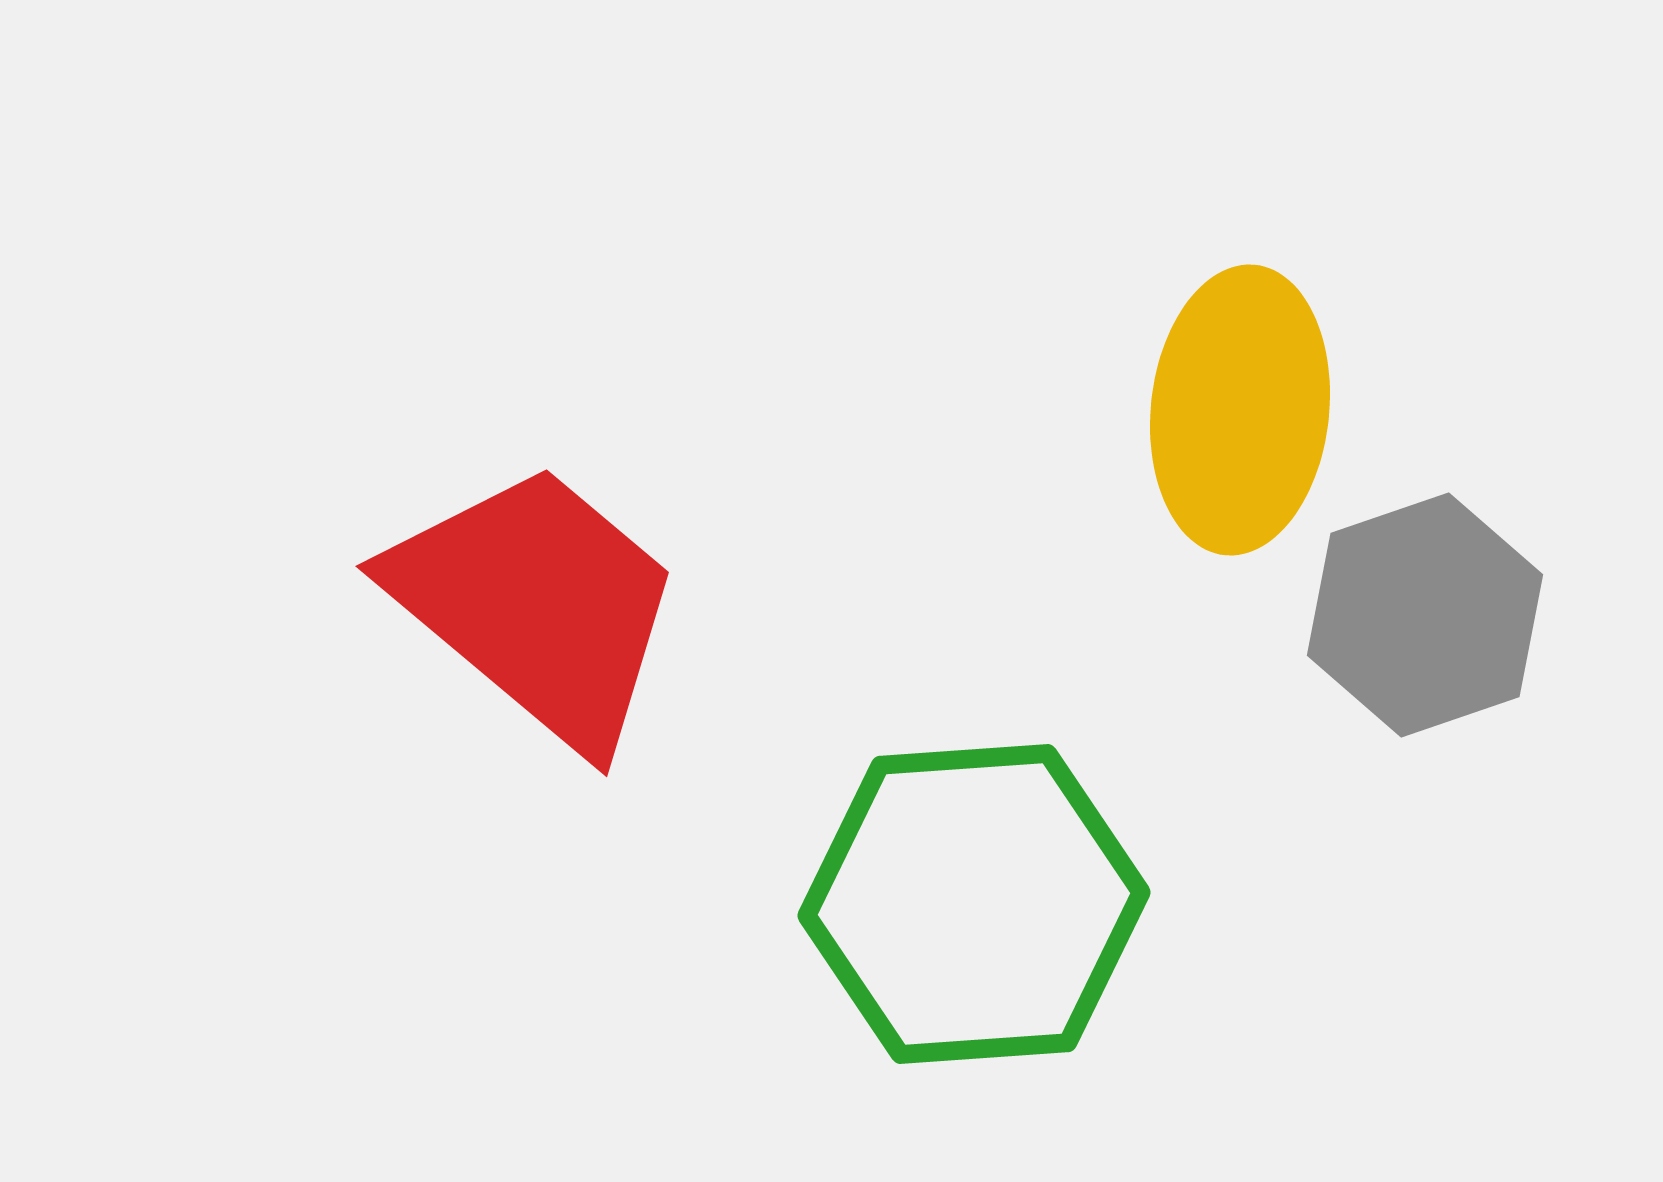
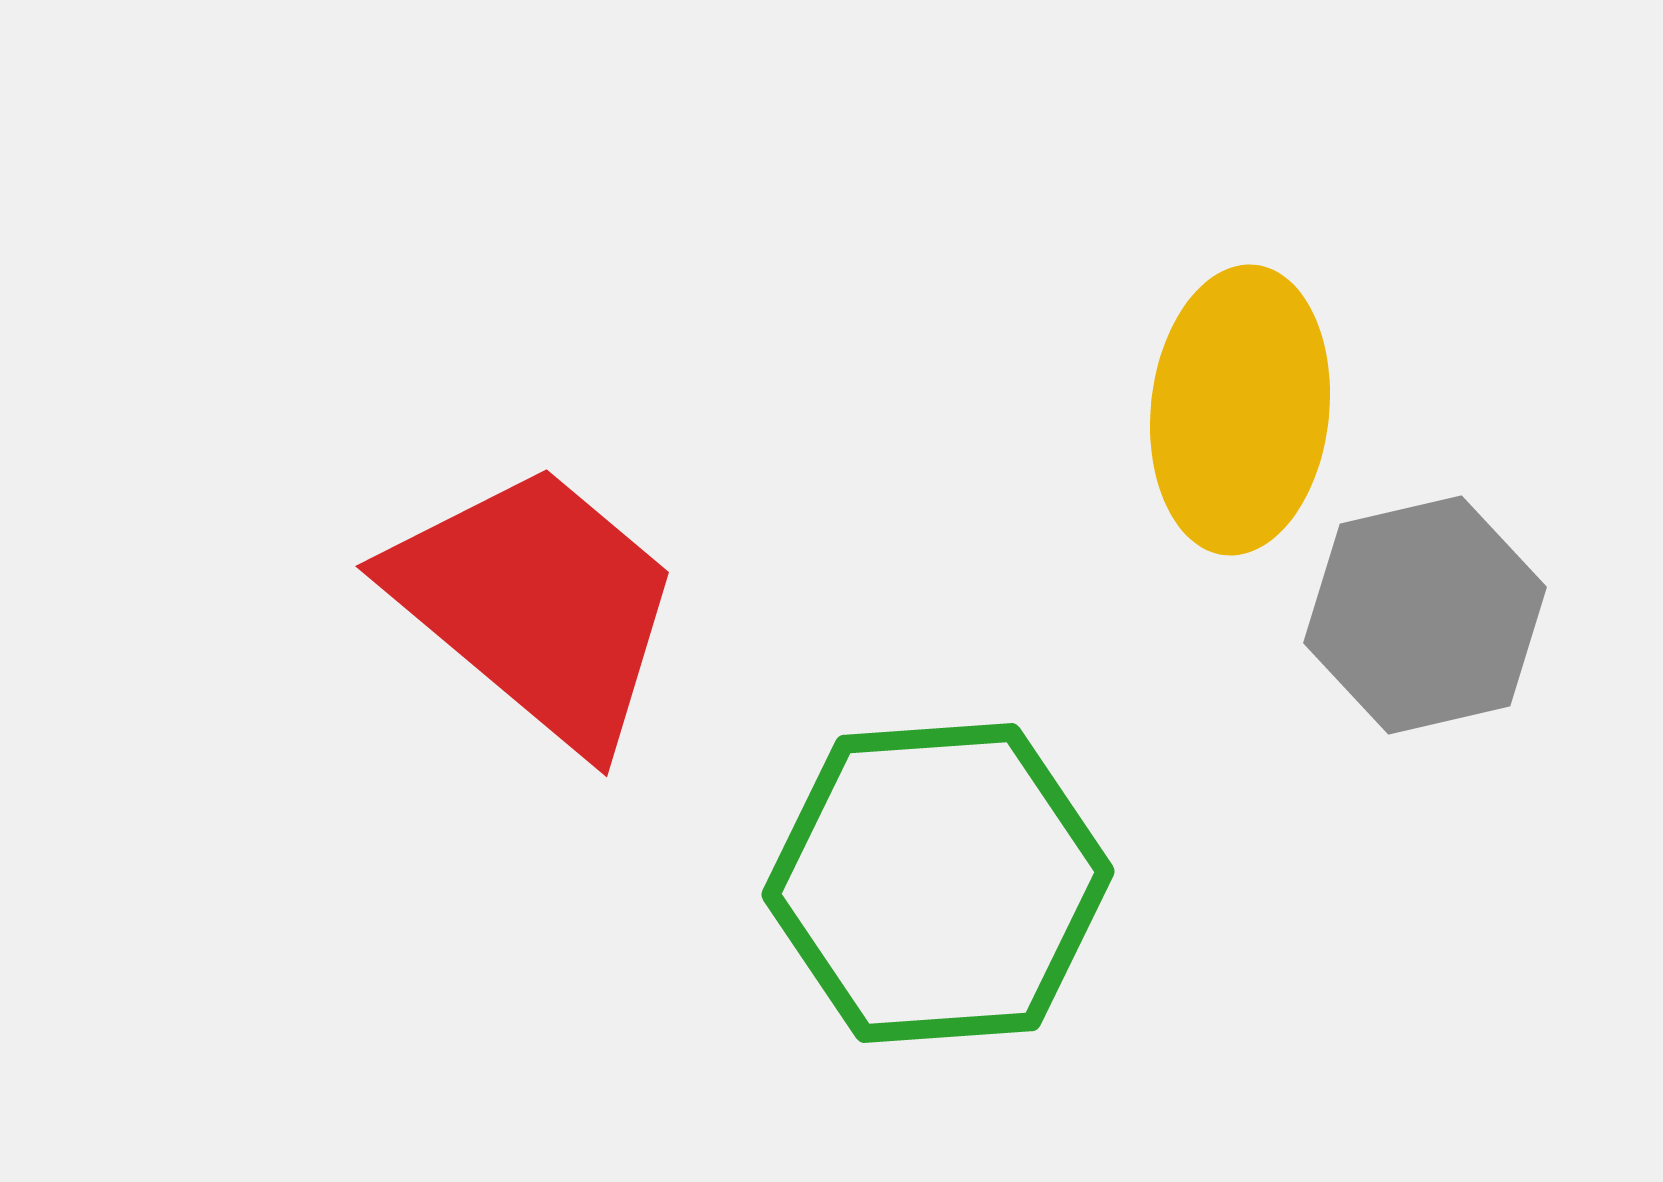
gray hexagon: rotated 6 degrees clockwise
green hexagon: moved 36 px left, 21 px up
